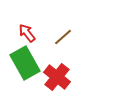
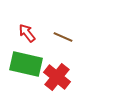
brown line: rotated 66 degrees clockwise
green rectangle: moved 1 px right, 1 px down; rotated 48 degrees counterclockwise
